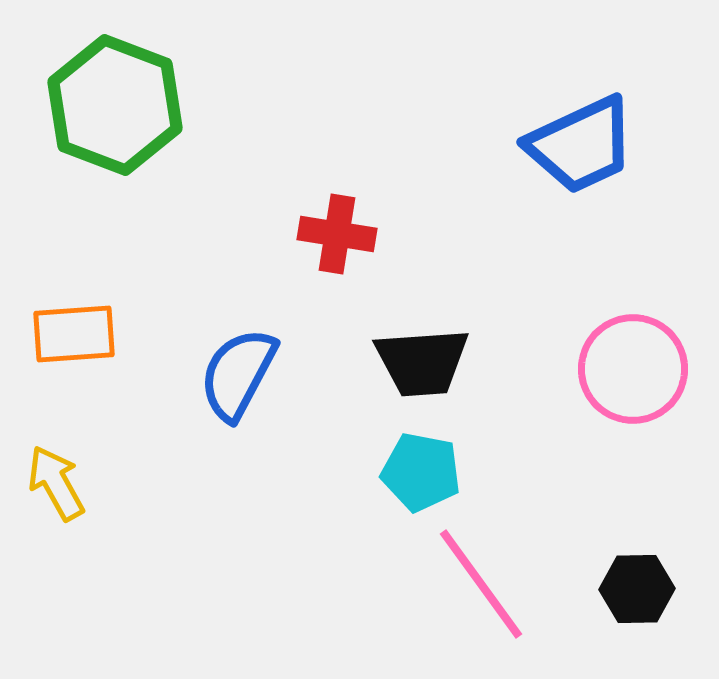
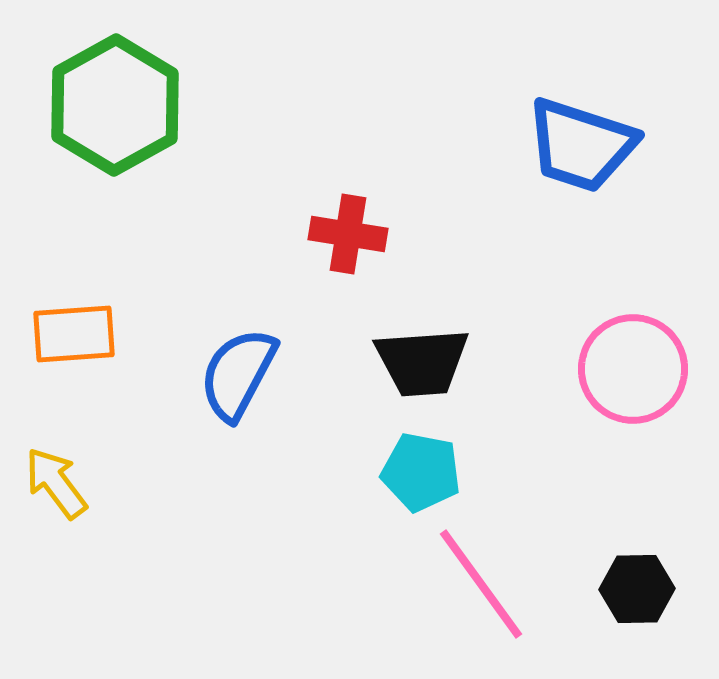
green hexagon: rotated 10 degrees clockwise
blue trapezoid: rotated 43 degrees clockwise
red cross: moved 11 px right
yellow arrow: rotated 8 degrees counterclockwise
